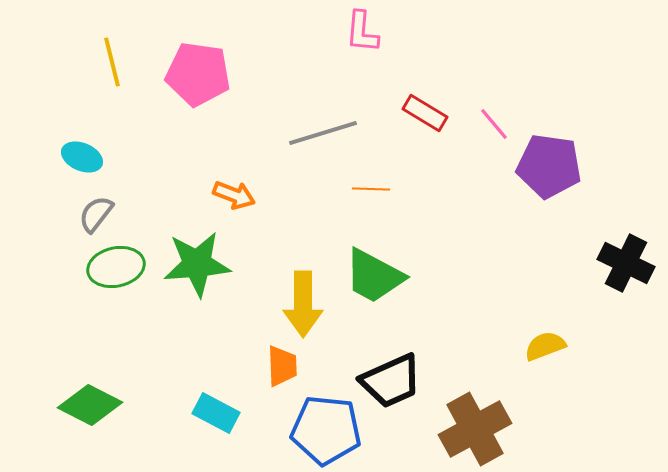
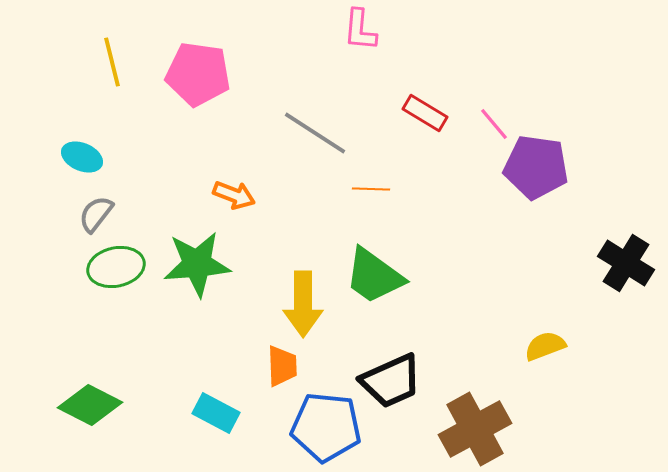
pink L-shape: moved 2 px left, 2 px up
gray line: moved 8 px left; rotated 50 degrees clockwise
purple pentagon: moved 13 px left, 1 px down
black cross: rotated 6 degrees clockwise
green trapezoid: rotated 8 degrees clockwise
blue pentagon: moved 3 px up
